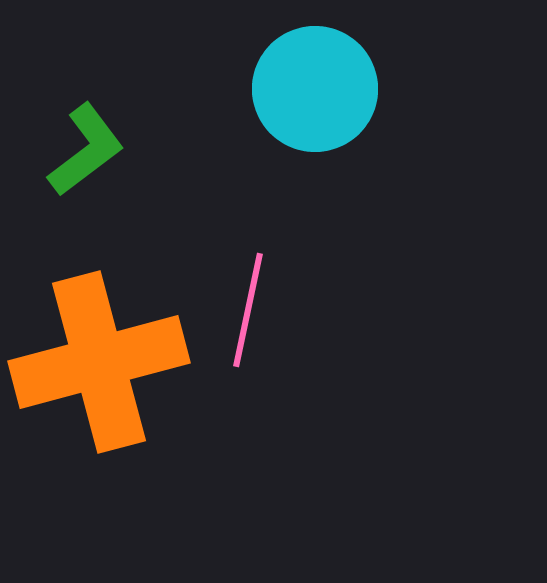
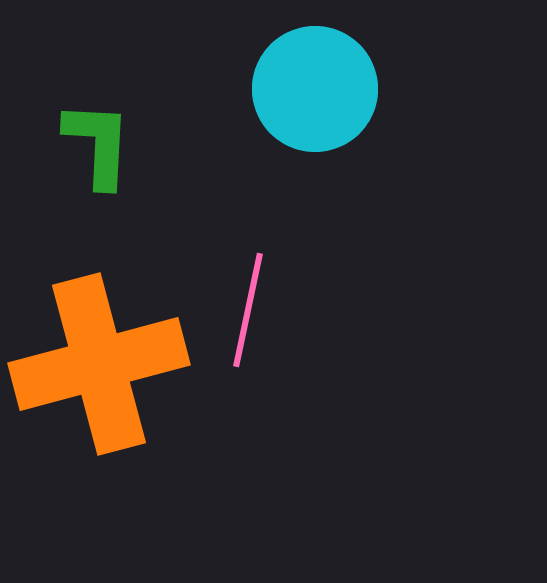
green L-shape: moved 12 px right, 6 px up; rotated 50 degrees counterclockwise
orange cross: moved 2 px down
